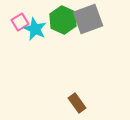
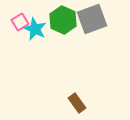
gray square: moved 4 px right
